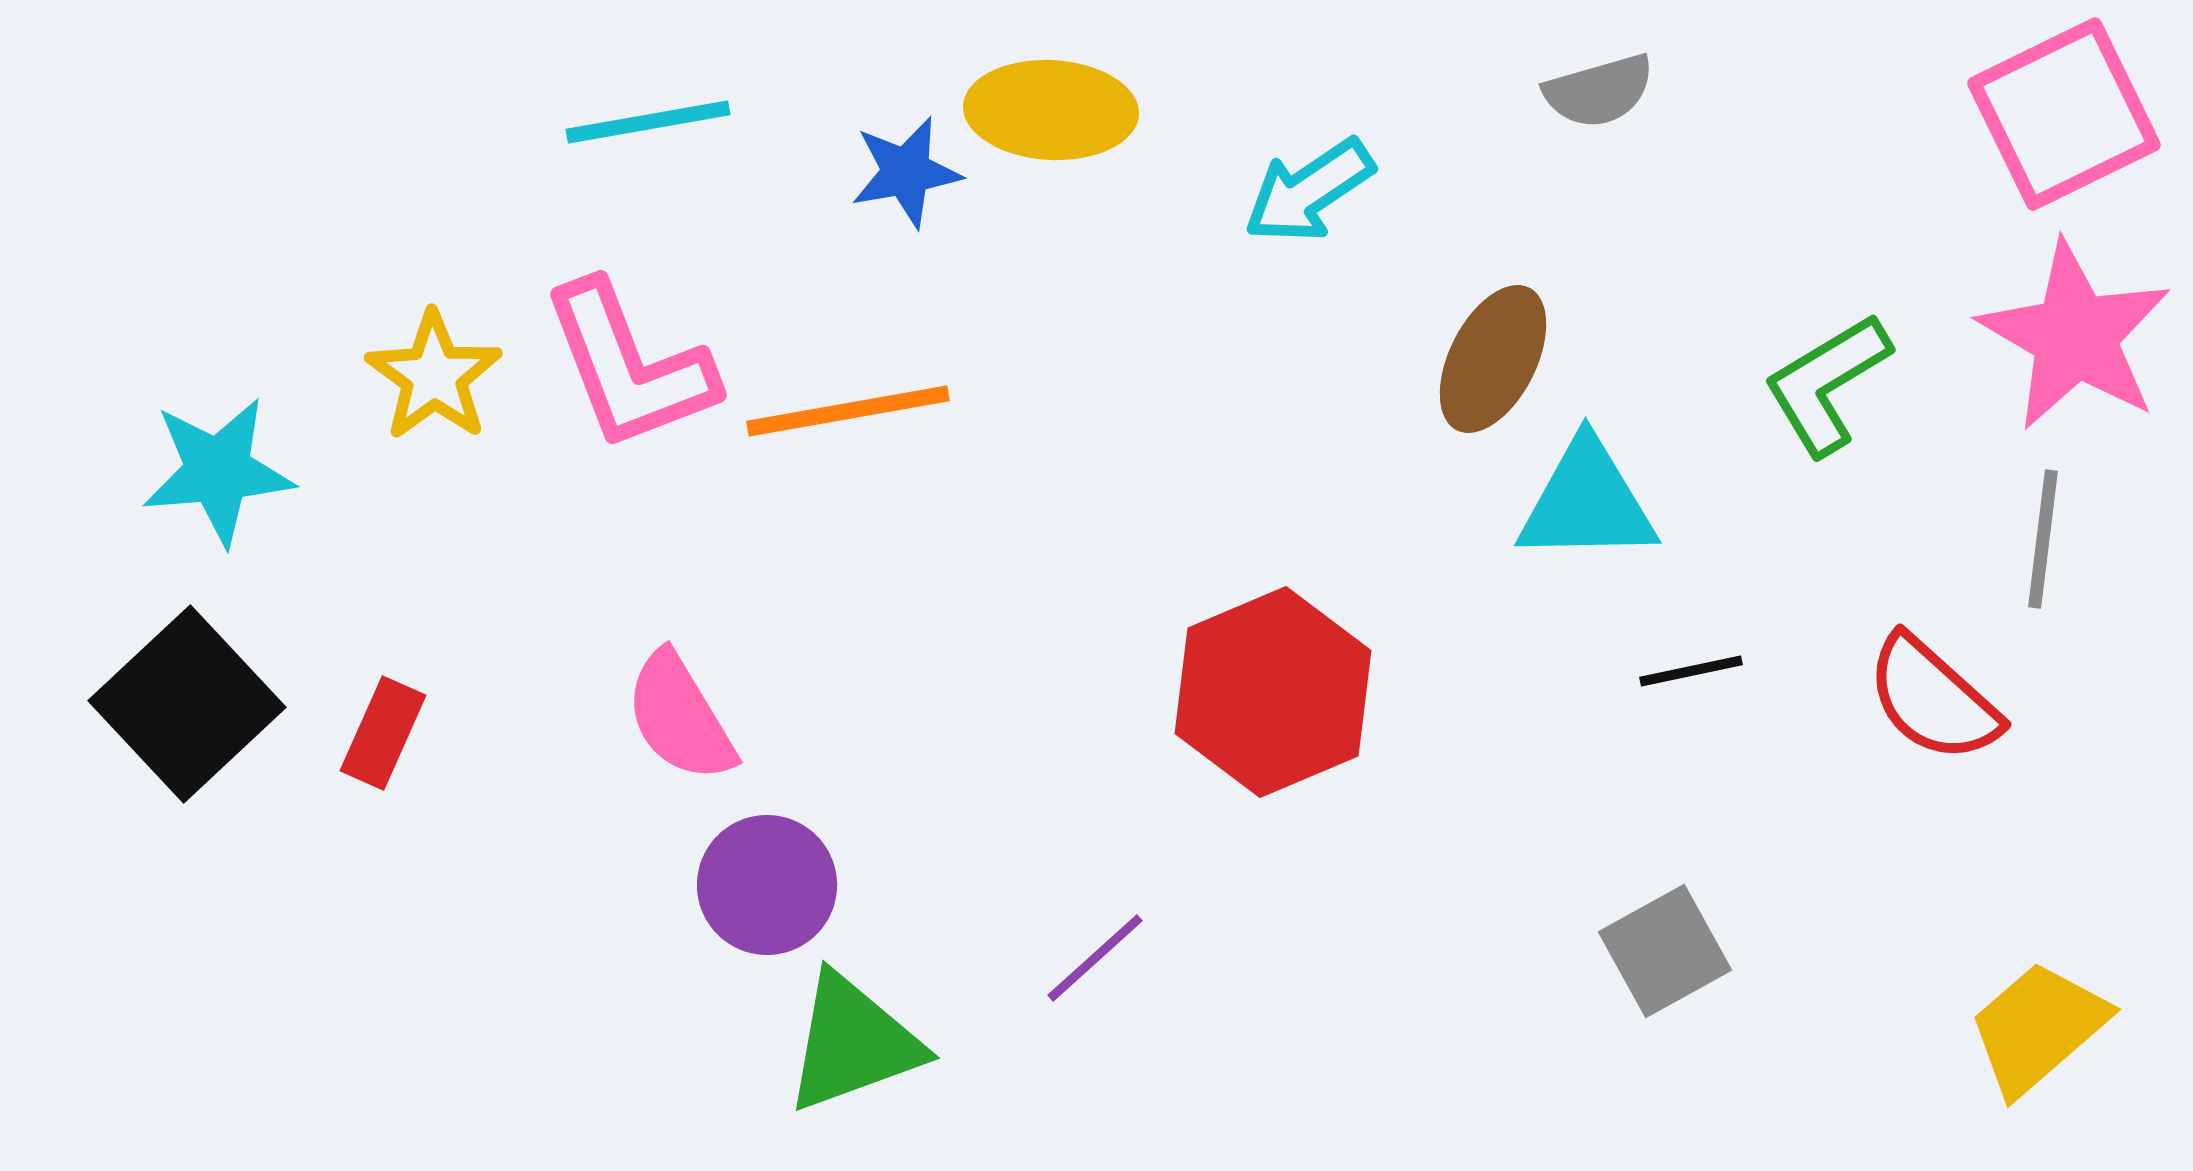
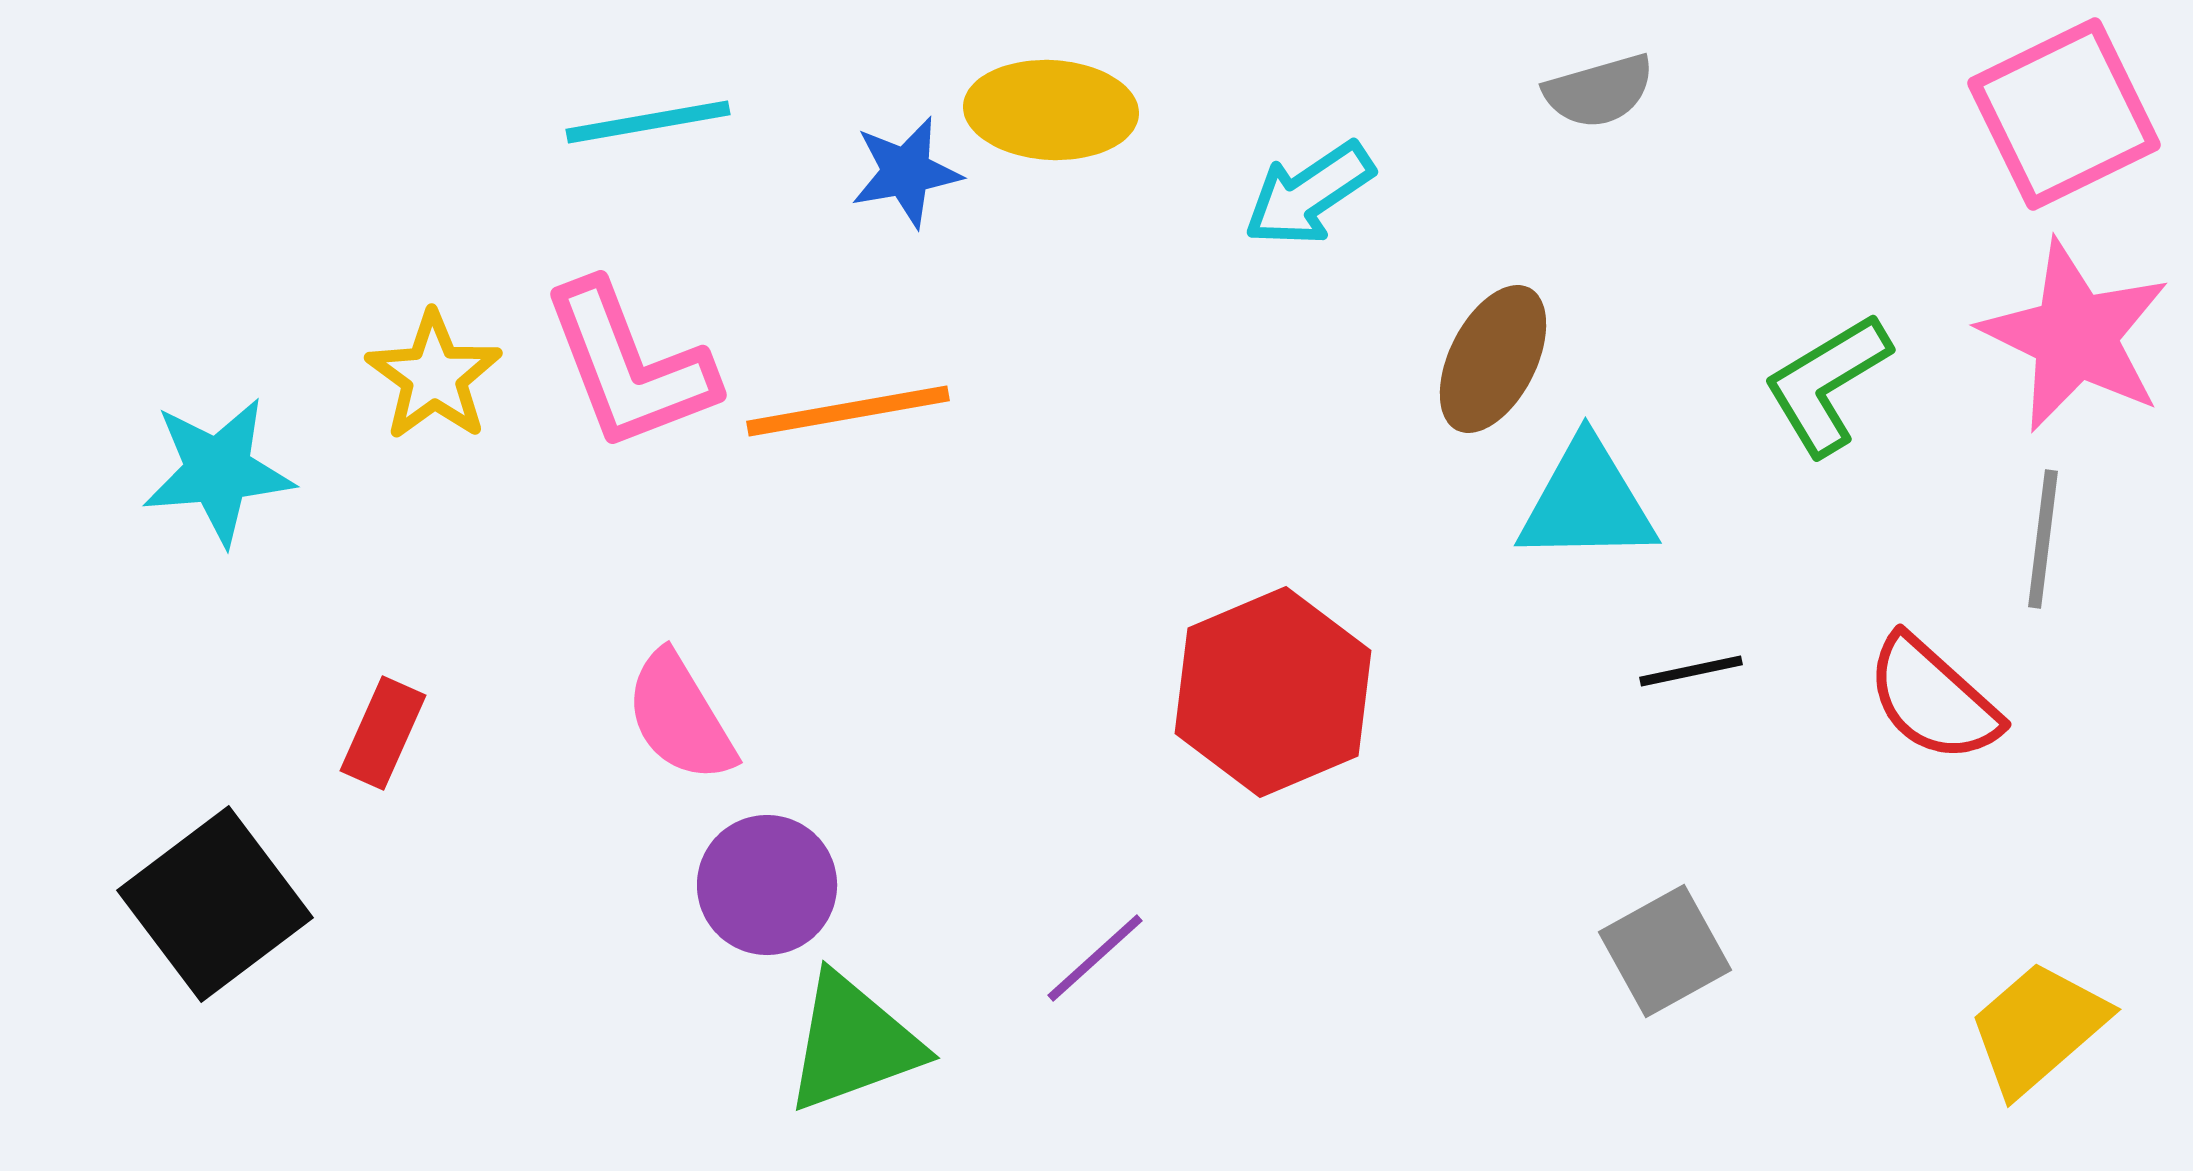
cyan arrow: moved 3 px down
pink star: rotated 4 degrees counterclockwise
black square: moved 28 px right, 200 px down; rotated 6 degrees clockwise
